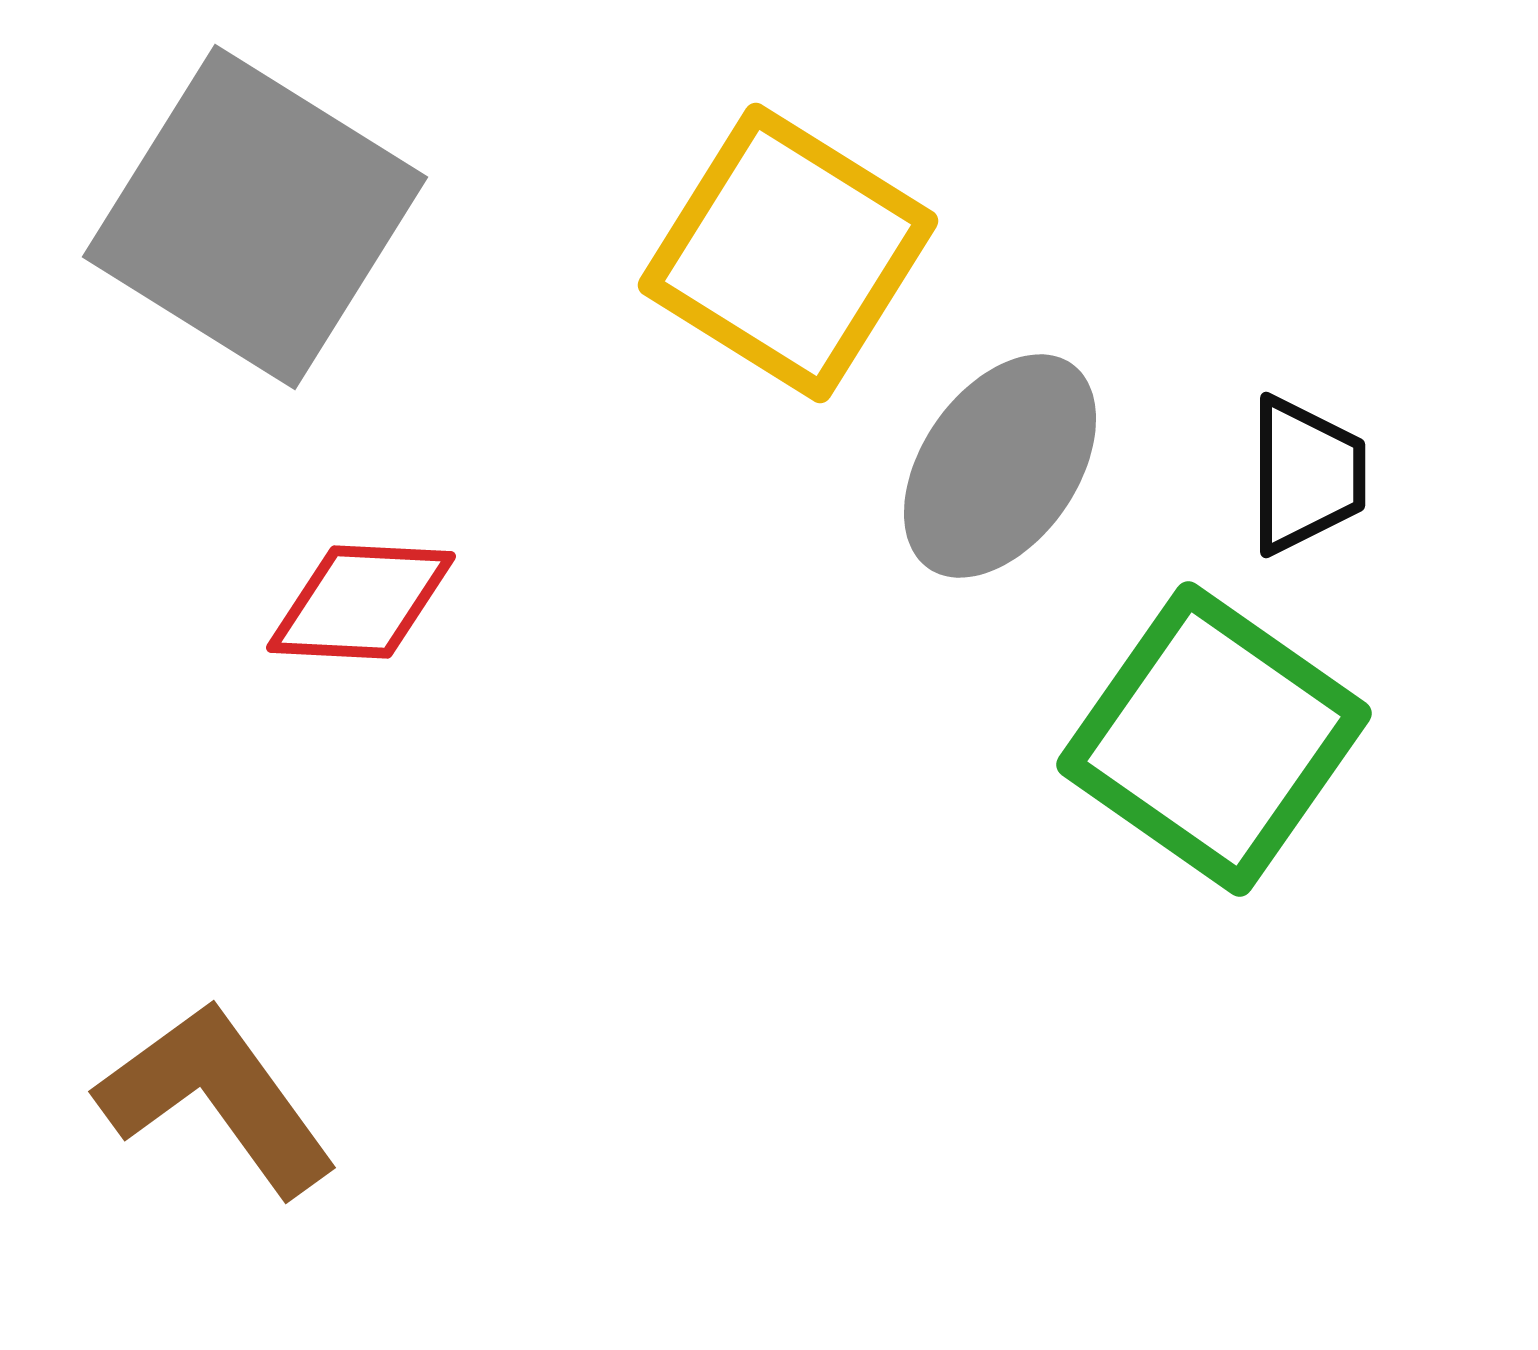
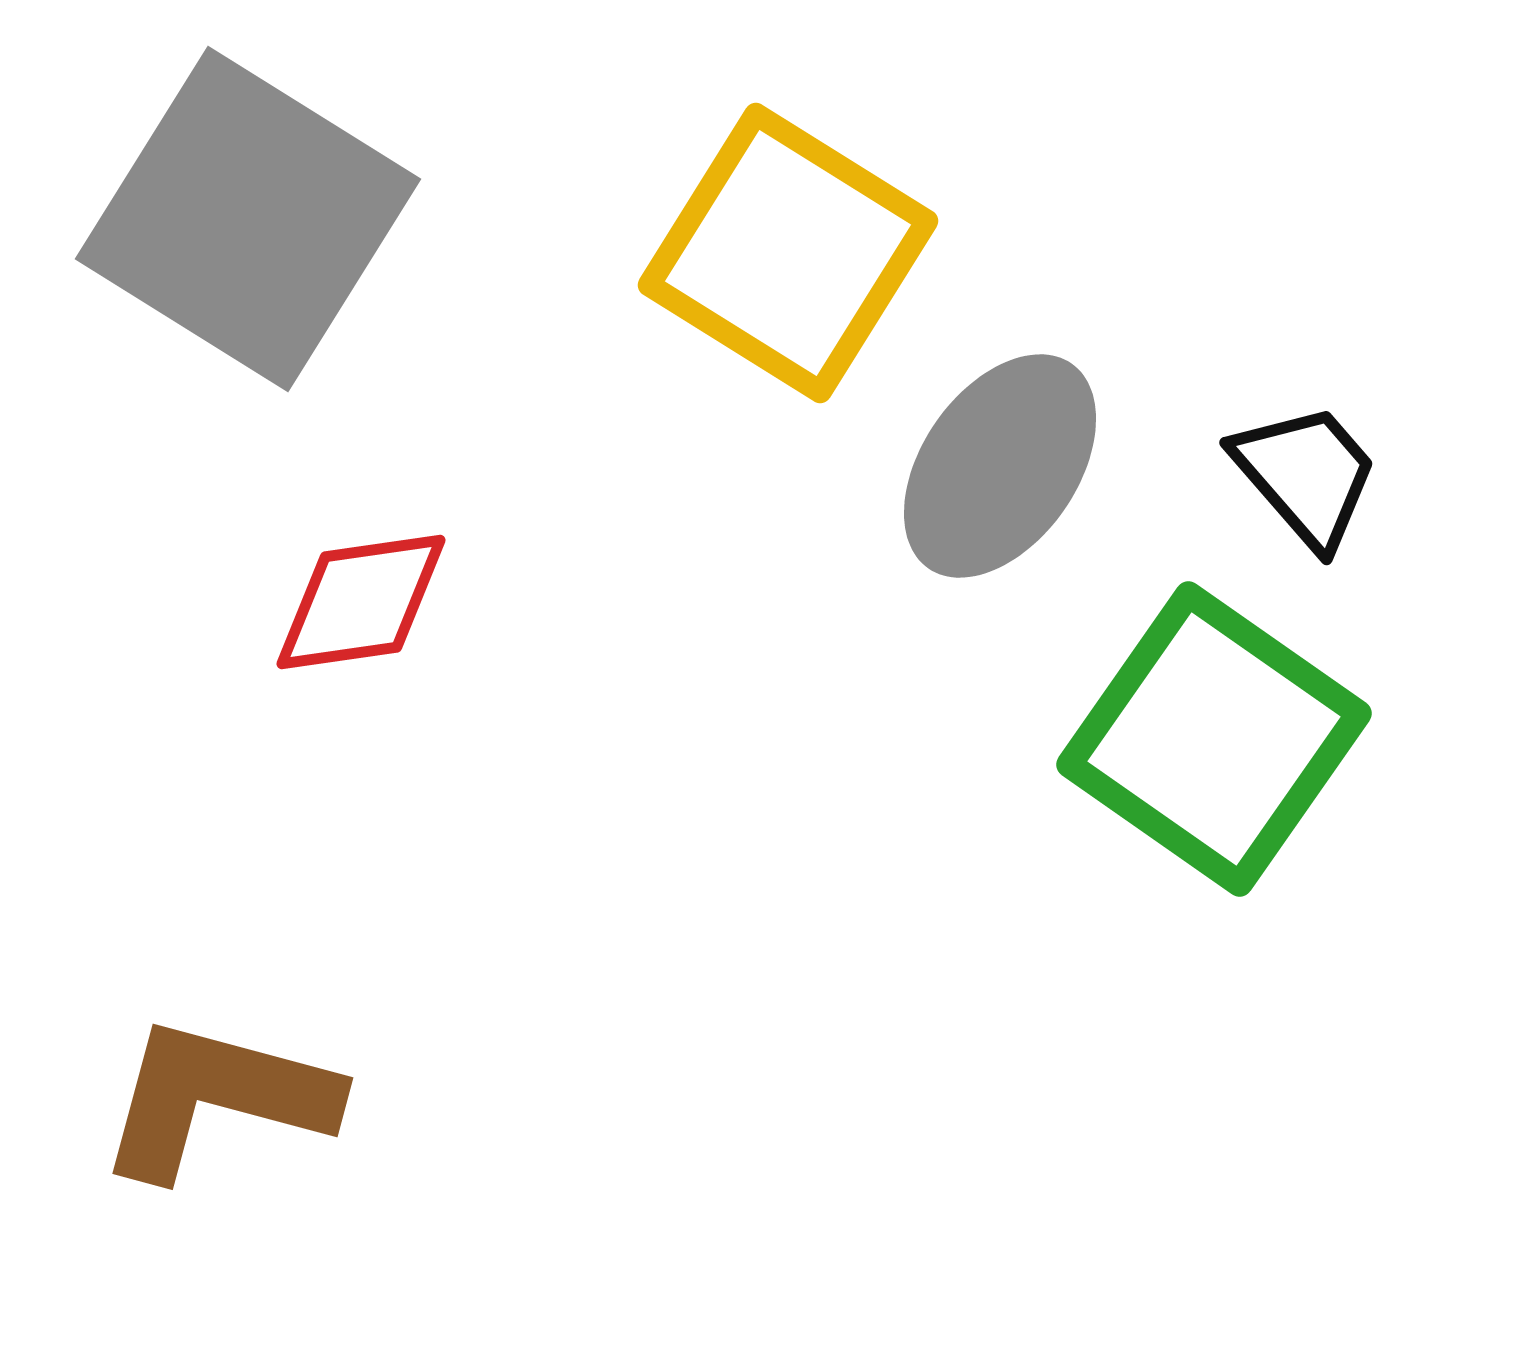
gray square: moved 7 px left, 2 px down
black trapezoid: rotated 41 degrees counterclockwise
red diamond: rotated 11 degrees counterclockwise
brown L-shape: rotated 39 degrees counterclockwise
